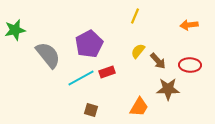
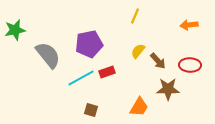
purple pentagon: rotated 16 degrees clockwise
